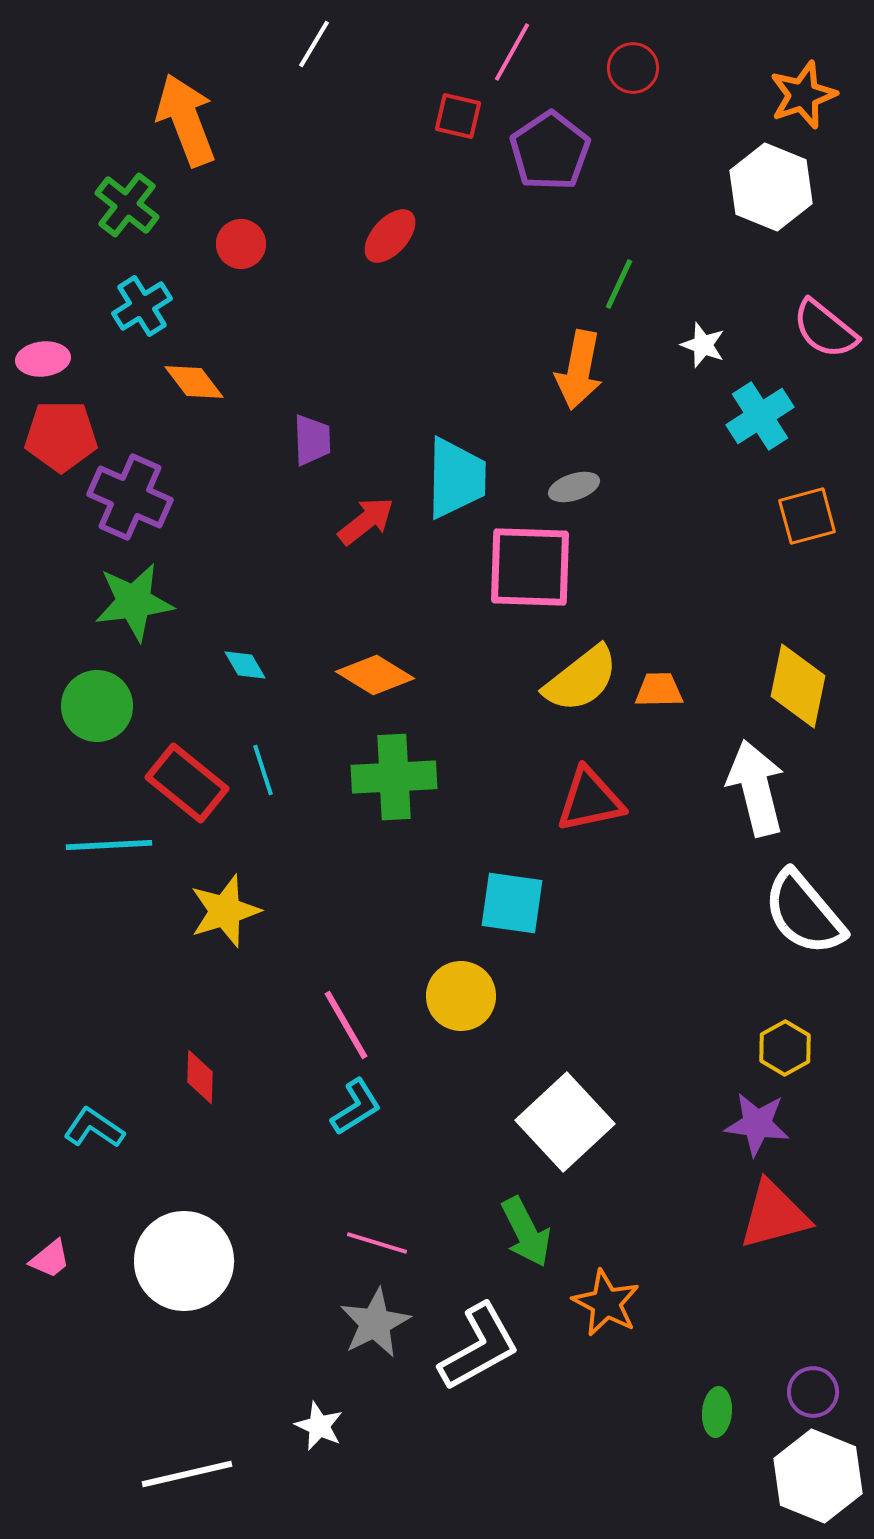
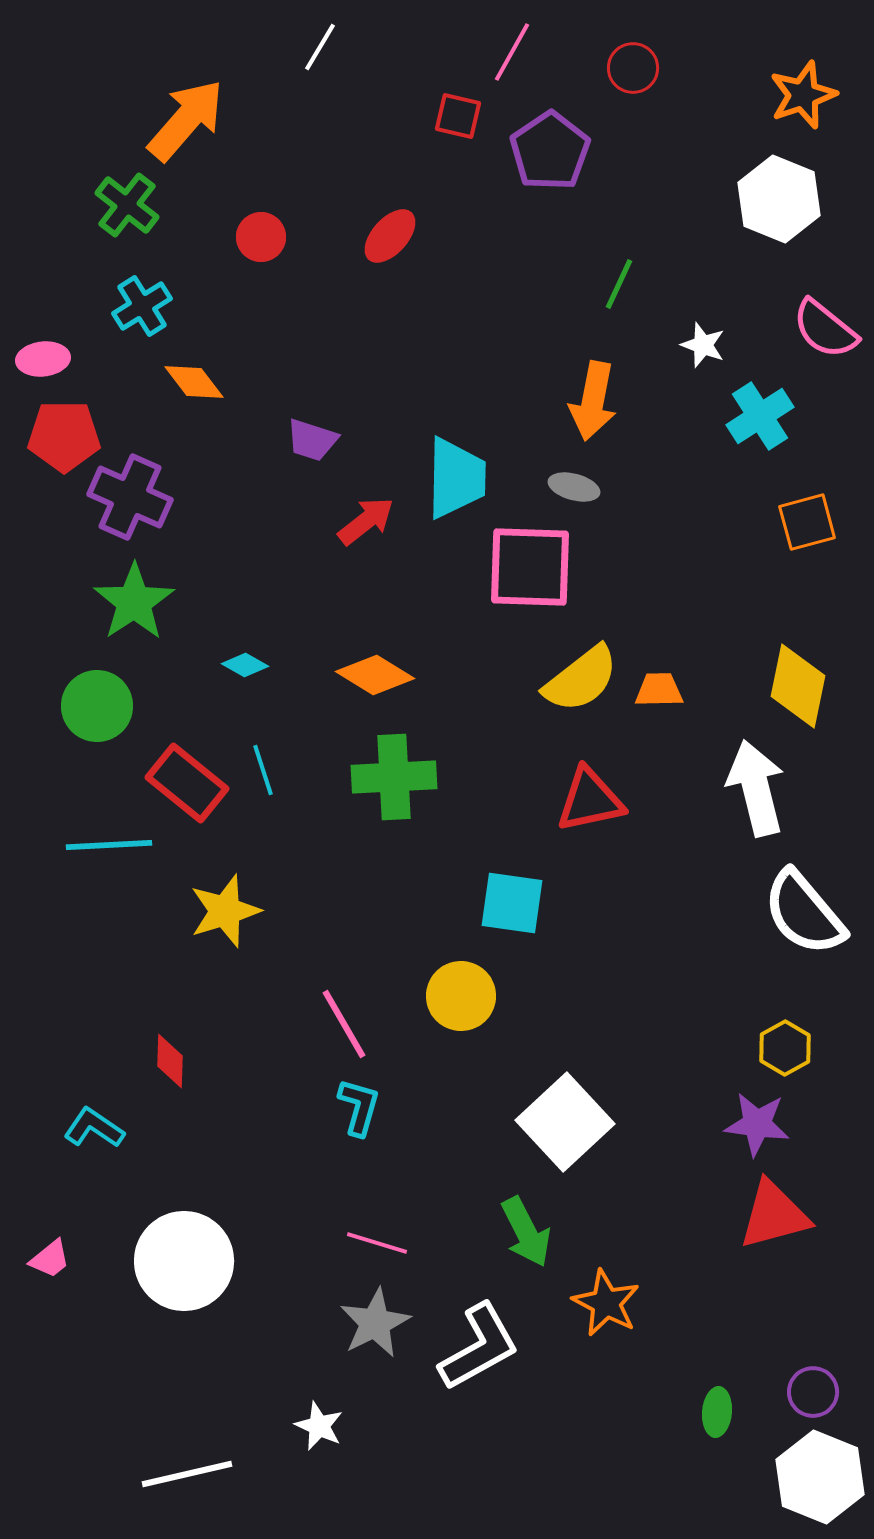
white line at (314, 44): moved 6 px right, 3 px down
orange arrow at (186, 120): rotated 62 degrees clockwise
white hexagon at (771, 187): moved 8 px right, 12 px down
red circle at (241, 244): moved 20 px right, 7 px up
orange arrow at (579, 370): moved 14 px right, 31 px down
red pentagon at (61, 436): moved 3 px right
purple trapezoid at (312, 440): rotated 110 degrees clockwise
gray ellipse at (574, 487): rotated 33 degrees clockwise
orange square at (807, 516): moved 6 px down
green star at (134, 602): rotated 26 degrees counterclockwise
cyan diamond at (245, 665): rotated 30 degrees counterclockwise
pink line at (346, 1025): moved 2 px left, 1 px up
red diamond at (200, 1077): moved 30 px left, 16 px up
cyan L-shape at (356, 1107): moved 3 px right; rotated 42 degrees counterclockwise
white hexagon at (818, 1476): moved 2 px right, 1 px down
